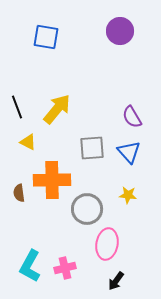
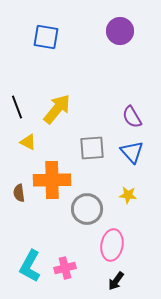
blue triangle: moved 3 px right
pink ellipse: moved 5 px right, 1 px down
